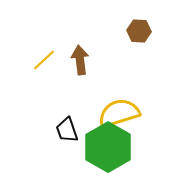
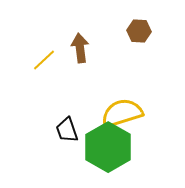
brown arrow: moved 12 px up
yellow semicircle: moved 3 px right
